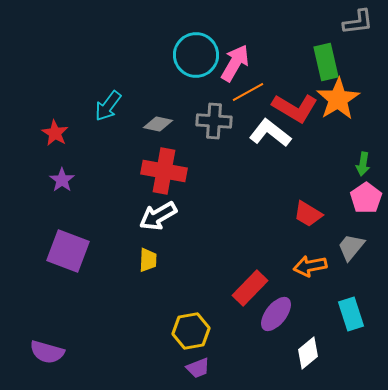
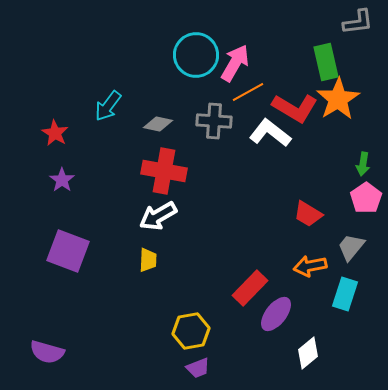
cyan rectangle: moved 6 px left, 20 px up; rotated 36 degrees clockwise
